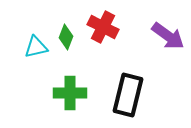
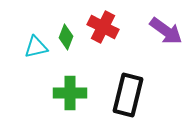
purple arrow: moved 2 px left, 5 px up
